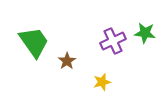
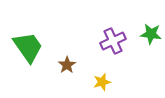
green star: moved 6 px right, 1 px down
green trapezoid: moved 6 px left, 5 px down
brown star: moved 4 px down
